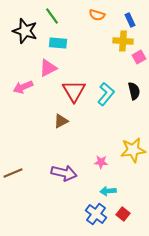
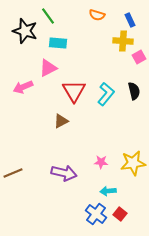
green line: moved 4 px left
yellow star: moved 13 px down
red square: moved 3 px left
